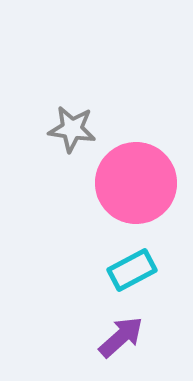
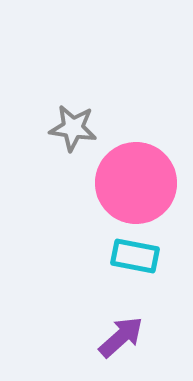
gray star: moved 1 px right, 1 px up
cyan rectangle: moved 3 px right, 14 px up; rotated 39 degrees clockwise
